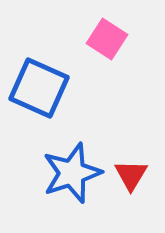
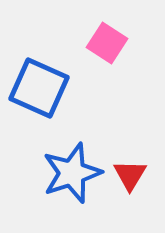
pink square: moved 4 px down
red triangle: moved 1 px left
